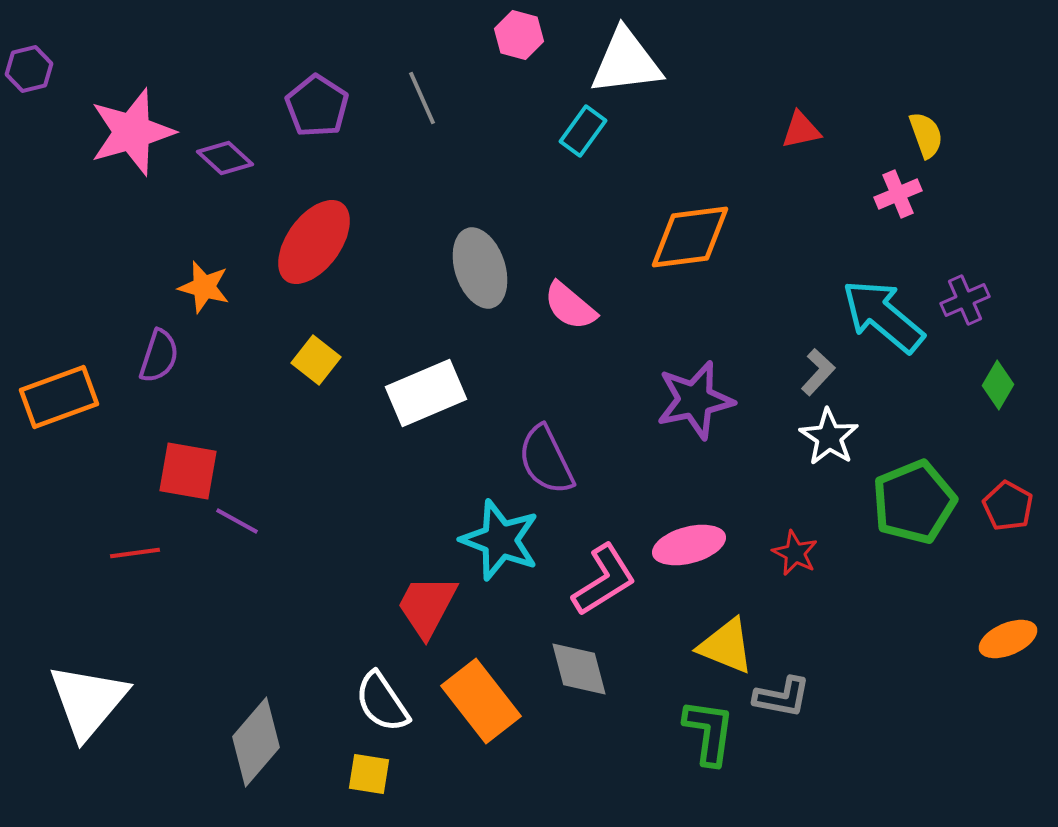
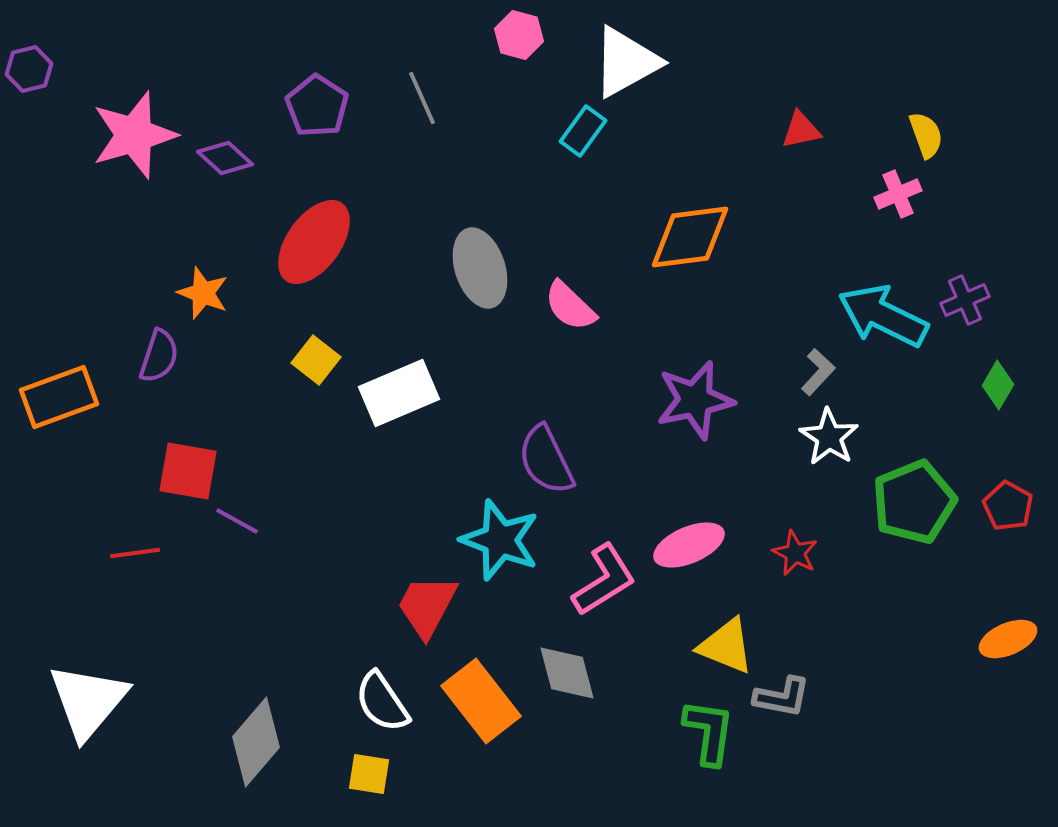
white triangle at (626, 62): rotated 22 degrees counterclockwise
pink star at (132, 132): moved 2 px right, 3 px down
orange star at (204, 287): moved 1 px left, 6 px down; rotated 6 degrees clockwise
pink semicircle at (570, 306): rotated 4 degrees clockwise
cyan arrow at (883, 316): rotated 14 degrees counterclockwise
white rectangle at (426, 393): moved 27 px left
pink ellipse at (689, 545): rotated 8 degrees counterclockwise
gray diamond at (579, 669): moved 12 px left, 4 px down
